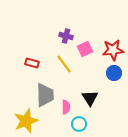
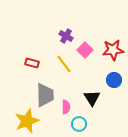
purple cross: rotated 16 degrees clockwise
pink square: moved 1 px down; rotated 21 degrees counterclockwise
blue circle: moved 7 px down
black triangle: moved 2 px right
yellow star: moved 1 px right
